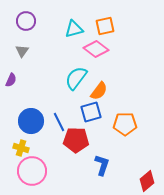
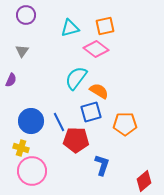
purple circle: moved 6 px up
cyan triangle: moved 4 px left, 1 px up
orange semicircle: rotated 96 degrees counterclockwise
red diamond: moved 3 px left
